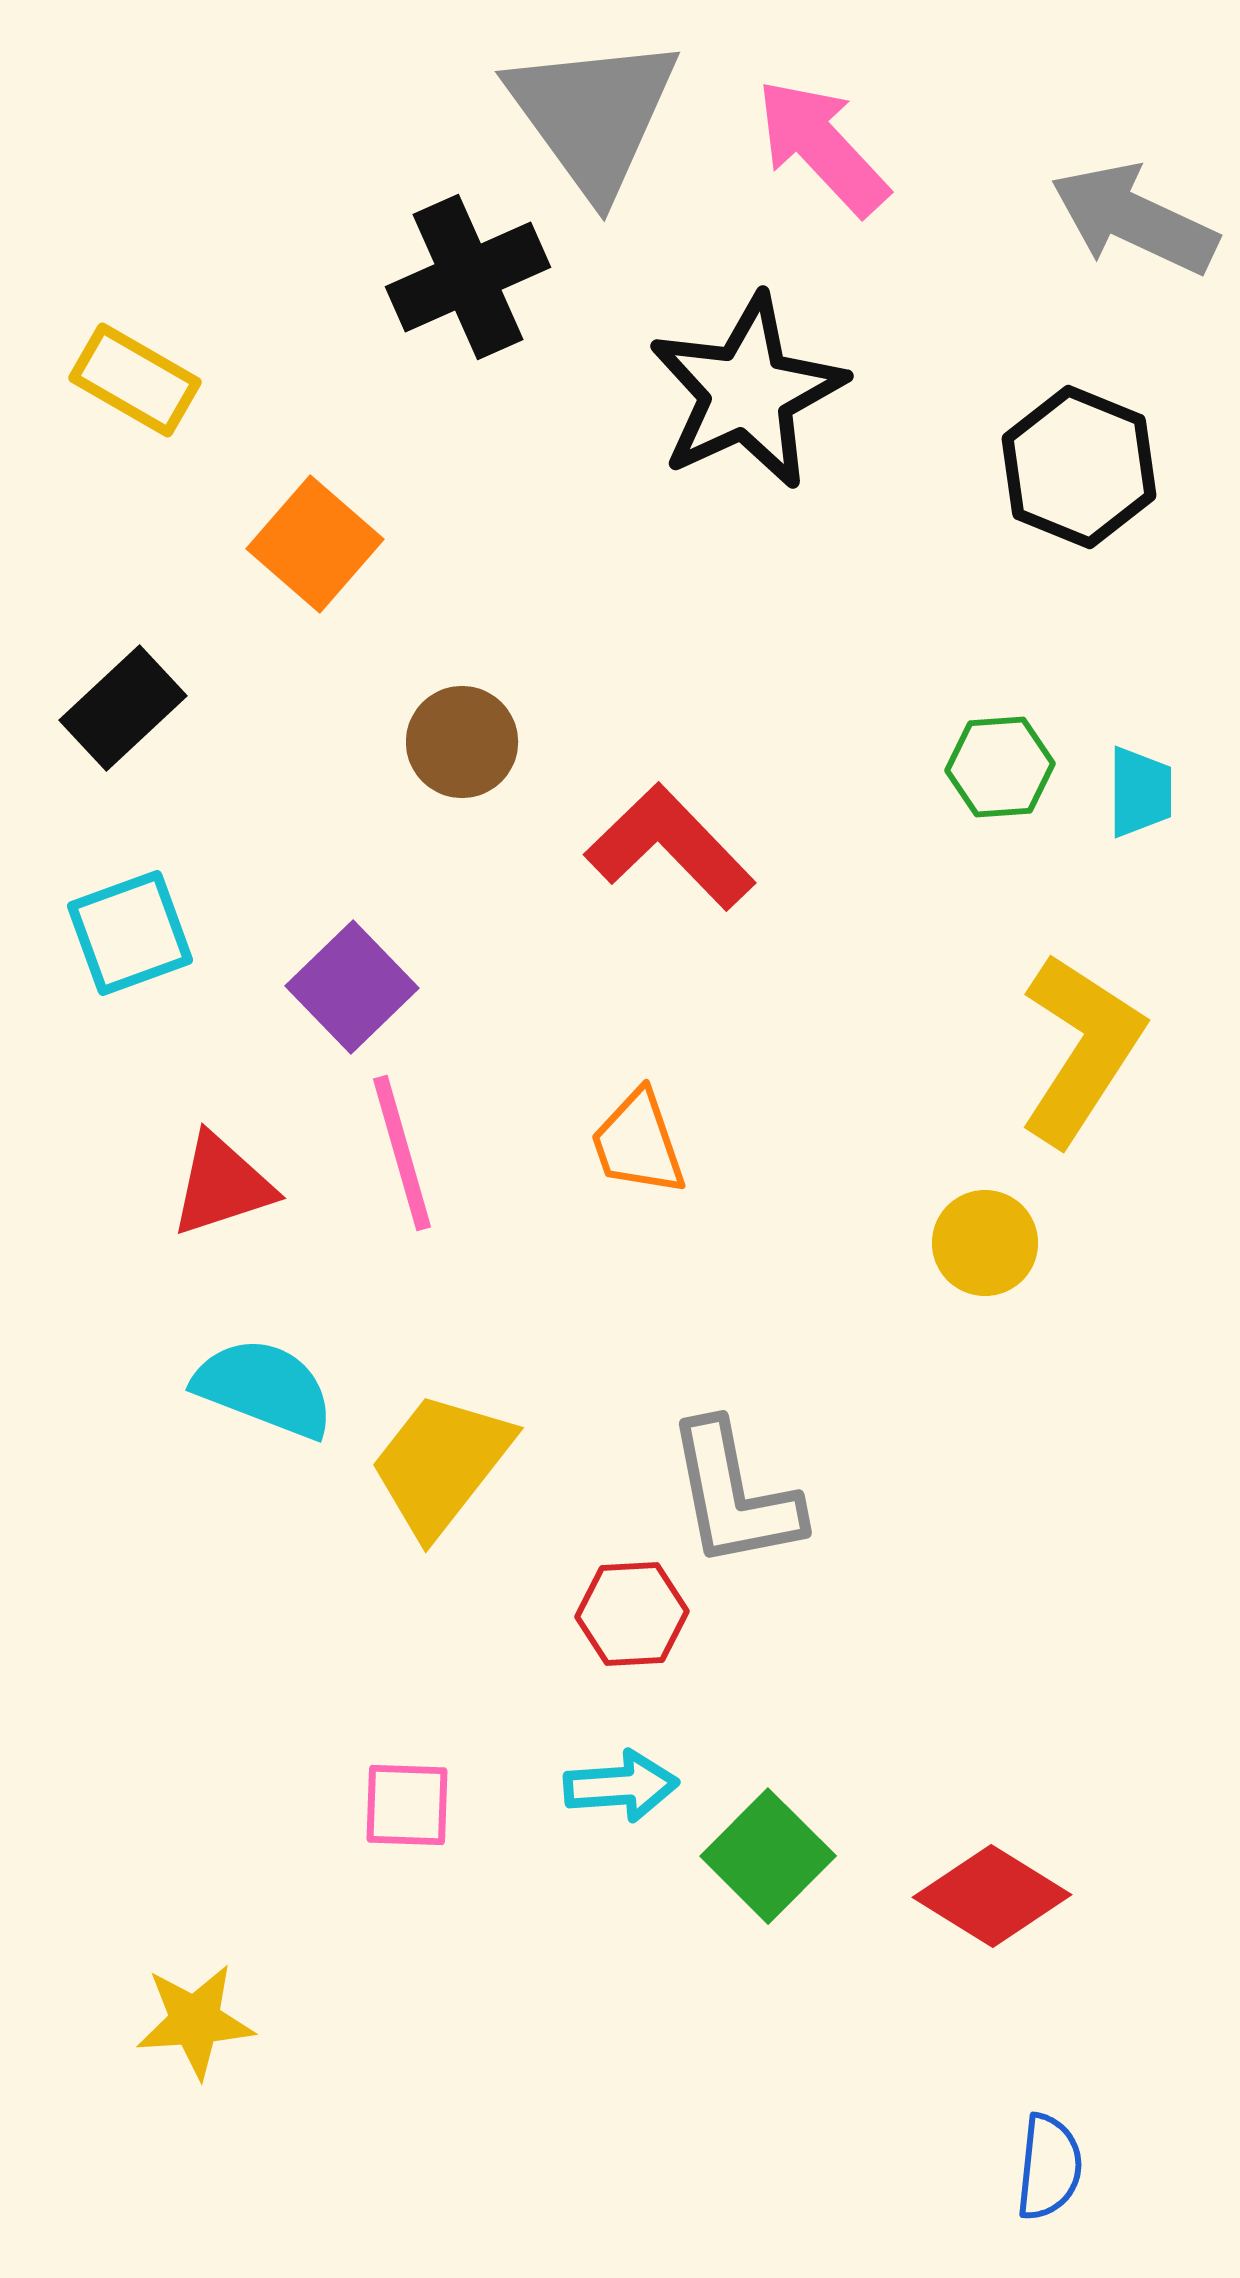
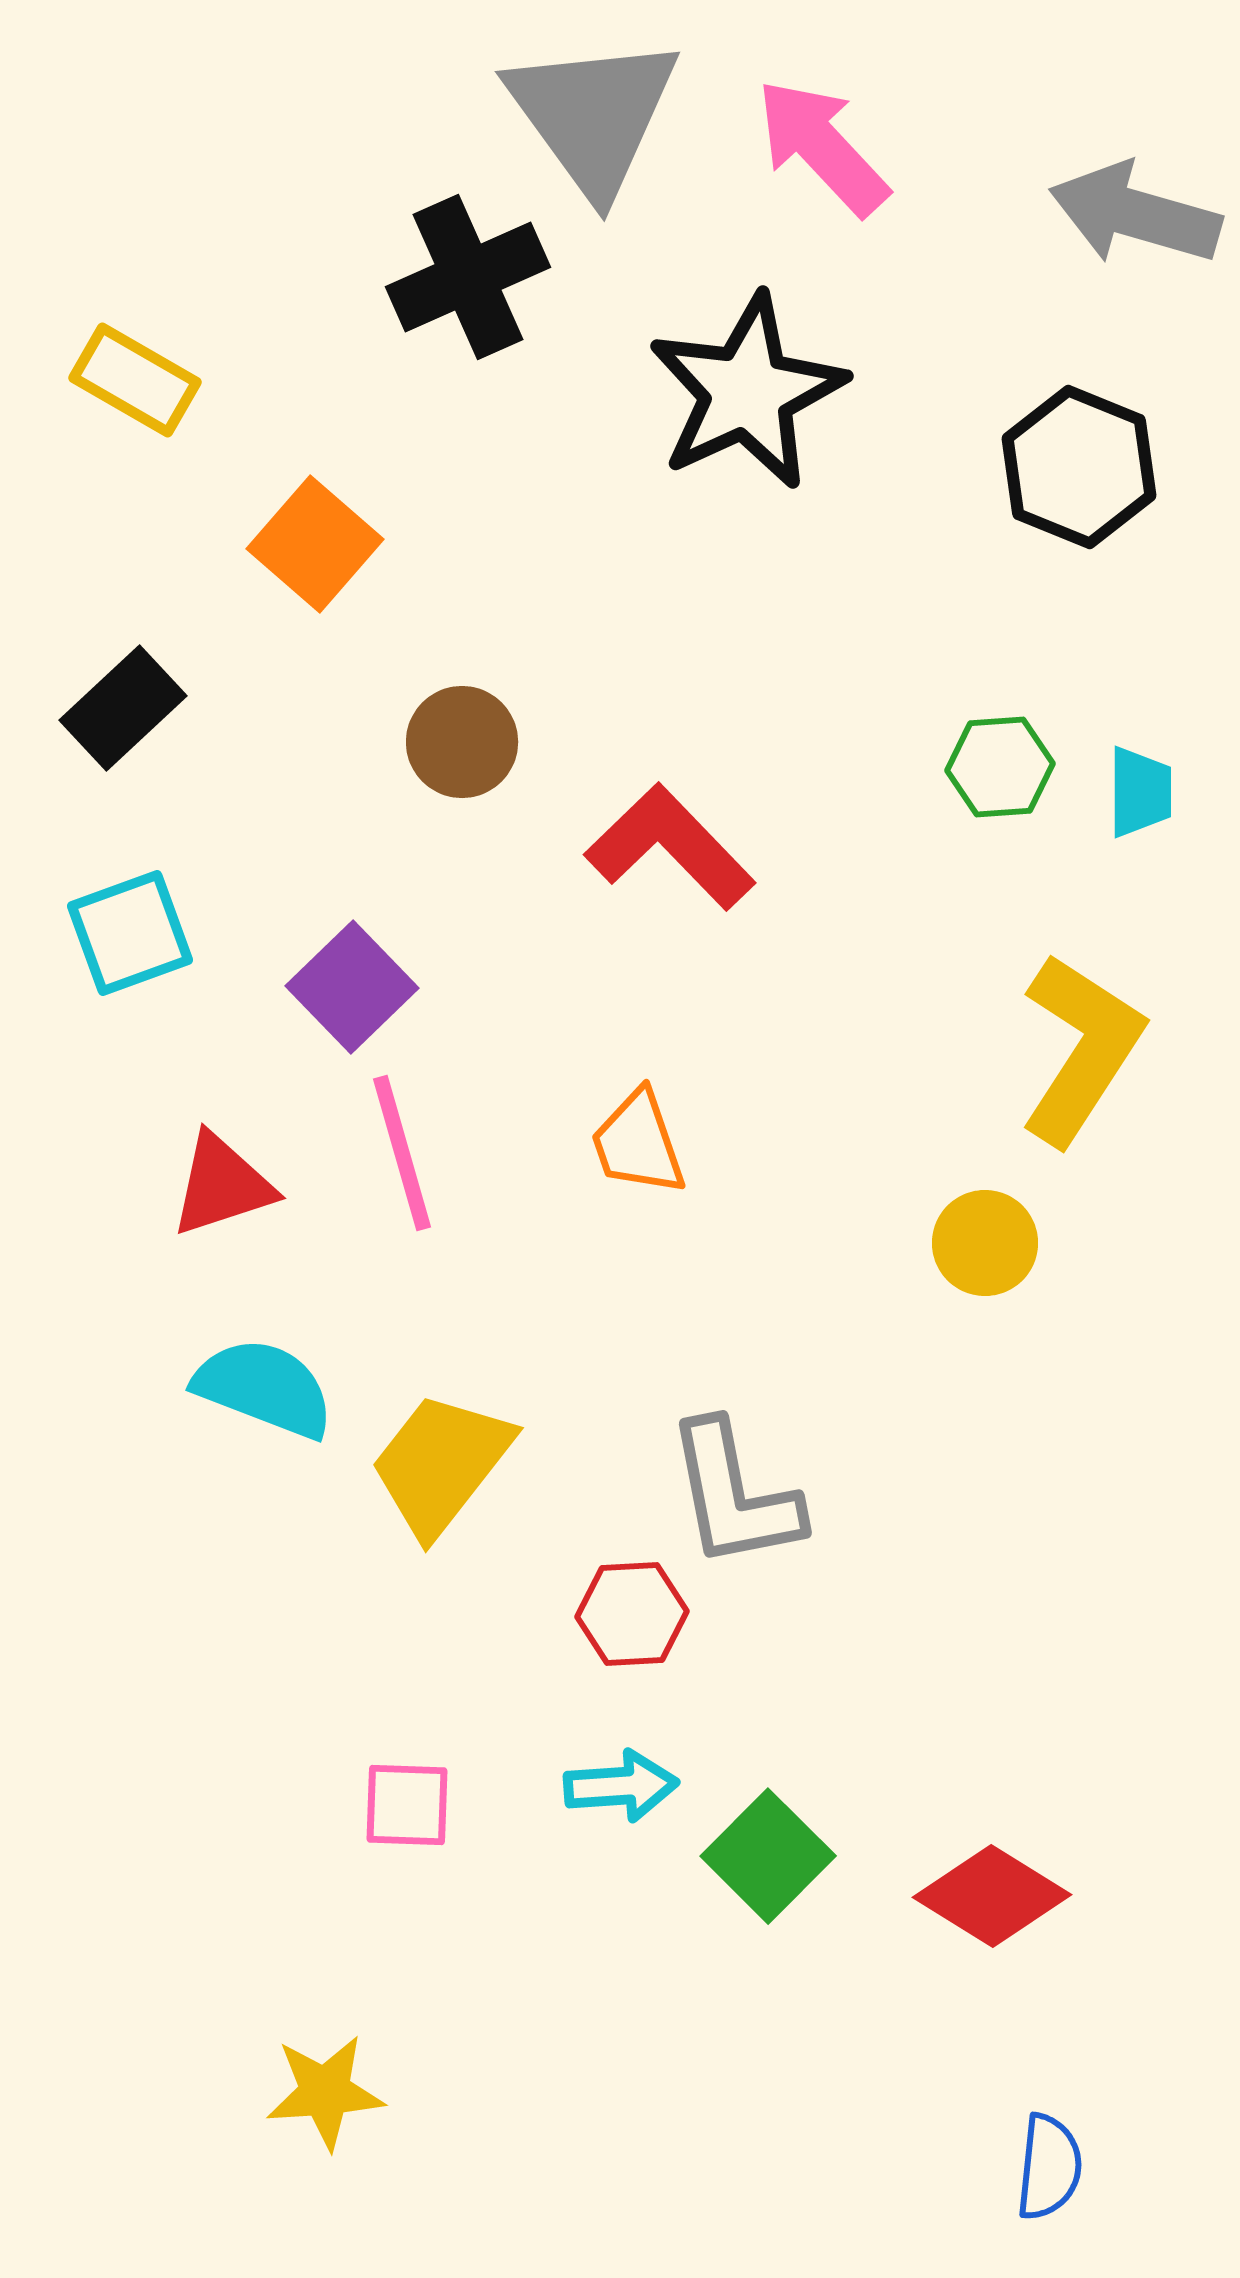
gray arrow: moved 1 px right, 5 px up; rotated 9 degrees counterclockwise
yellow star: moved 130 px right, 71 px down
